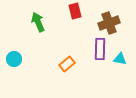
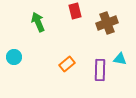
brown cross: moved 2 px left
purple rectangle: moved 21 px down
cyan circle: moved 2 px up
